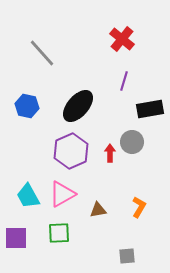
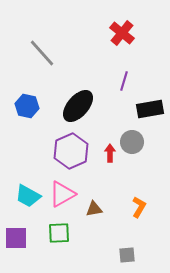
red cross: moved 6 px up
cyan trapezoid: rotated 32 degrees counterclockwise
brown triangle: moved 4 px left, 1 px up
gray square: moved 1 px up
